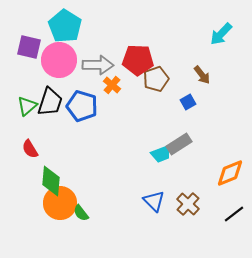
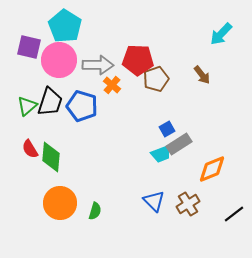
blue square: moved 21 px left, 27 px down
orange diamond: moved 18 px left, 4 px up
green diamond: moved 24 px up
brown cross: rotated 15 degrees clockwise
green semicircle: moved 14 px right, 2 px up; rotated 126 degrees counterclockwise
